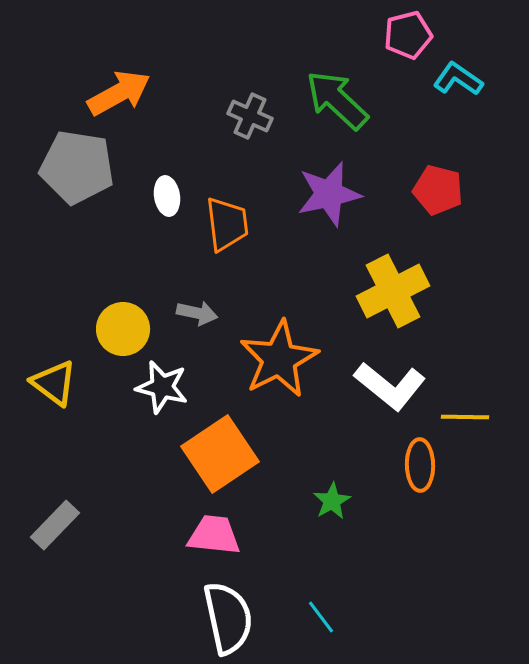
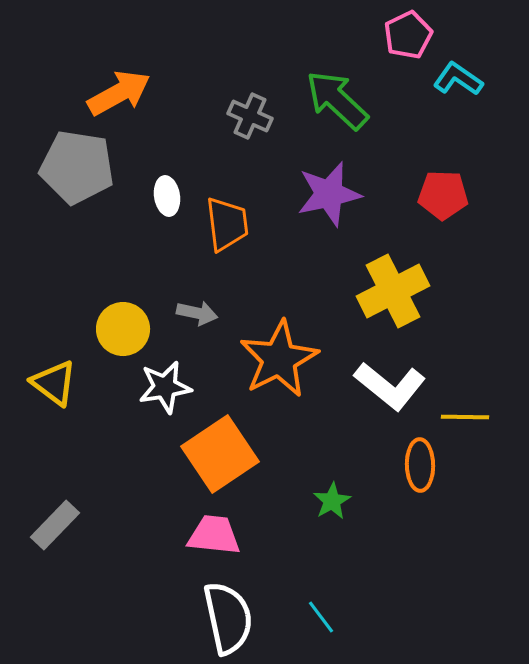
pink pentagon: rotated 12 degrees counterclockwise
red pentagon: moved 5 px right, 5 px down; rotated 12 degrees counterclockwise
white star: moved 3 px right; rotated 24 degrees counterclockwise
